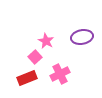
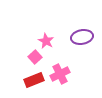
red rectangle: moved 7 px right, 2 px down
